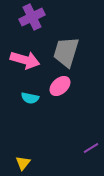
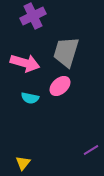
purple cross: moved 1 px right, 1 px up
pink arrow: moved 3 px down
purple line: moved 2 px down
